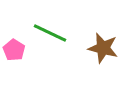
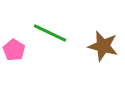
brown star: moved 2 px up
